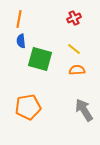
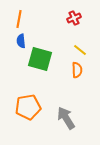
yellow line: moved 6 px right, 1 px down
orange semicircle: rotated 91 degrees clockwise
gray arrow: moved 18 px left, 8 px down
